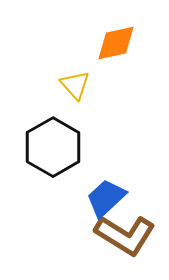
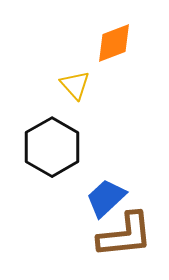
orange diamond: moved 2 px left; rotated 9 degrees counterclockwise
black hexagon: moved 1 px left
brown L-shape: rotated 38 degrees counterclockwise
